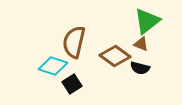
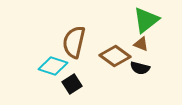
green triangle: moved 1 px left, 1 px up
